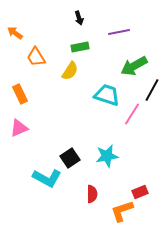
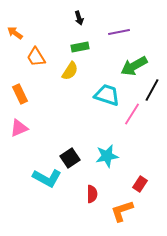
red rectangle: moved 8 px up; rotated 35 degrees counterclockwise
